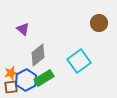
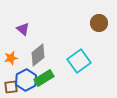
orange star: moved 15 px up
